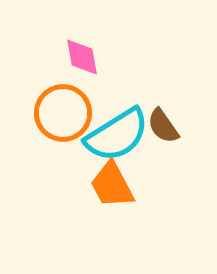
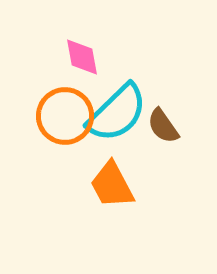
orange circle: moved 2 px right, 3 px down
cyan semicircle: moved 22 px up; rotated 12 degrees counterclockwise
